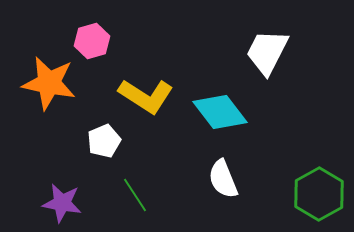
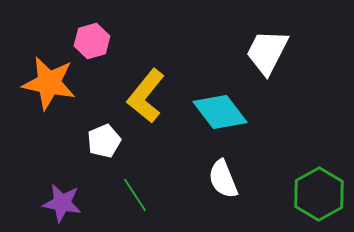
yellow L-shape: rotated 96 degrees clockwise
